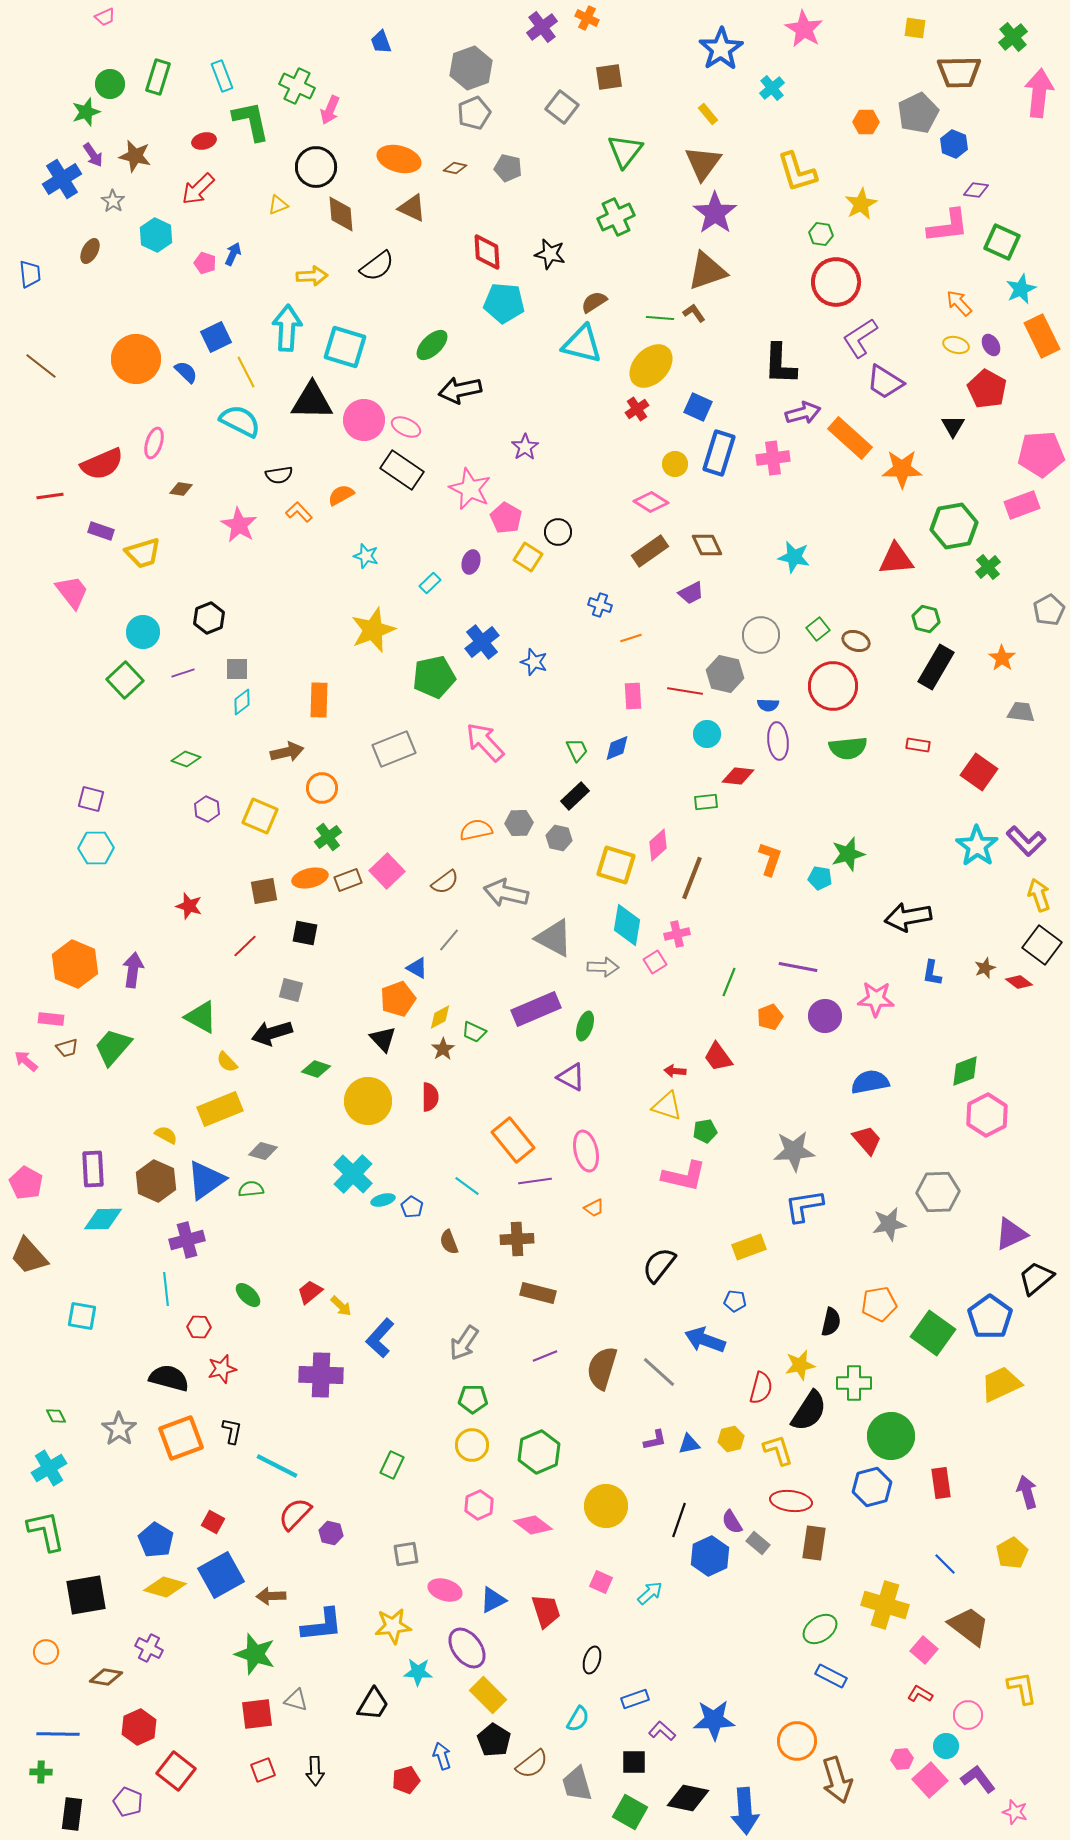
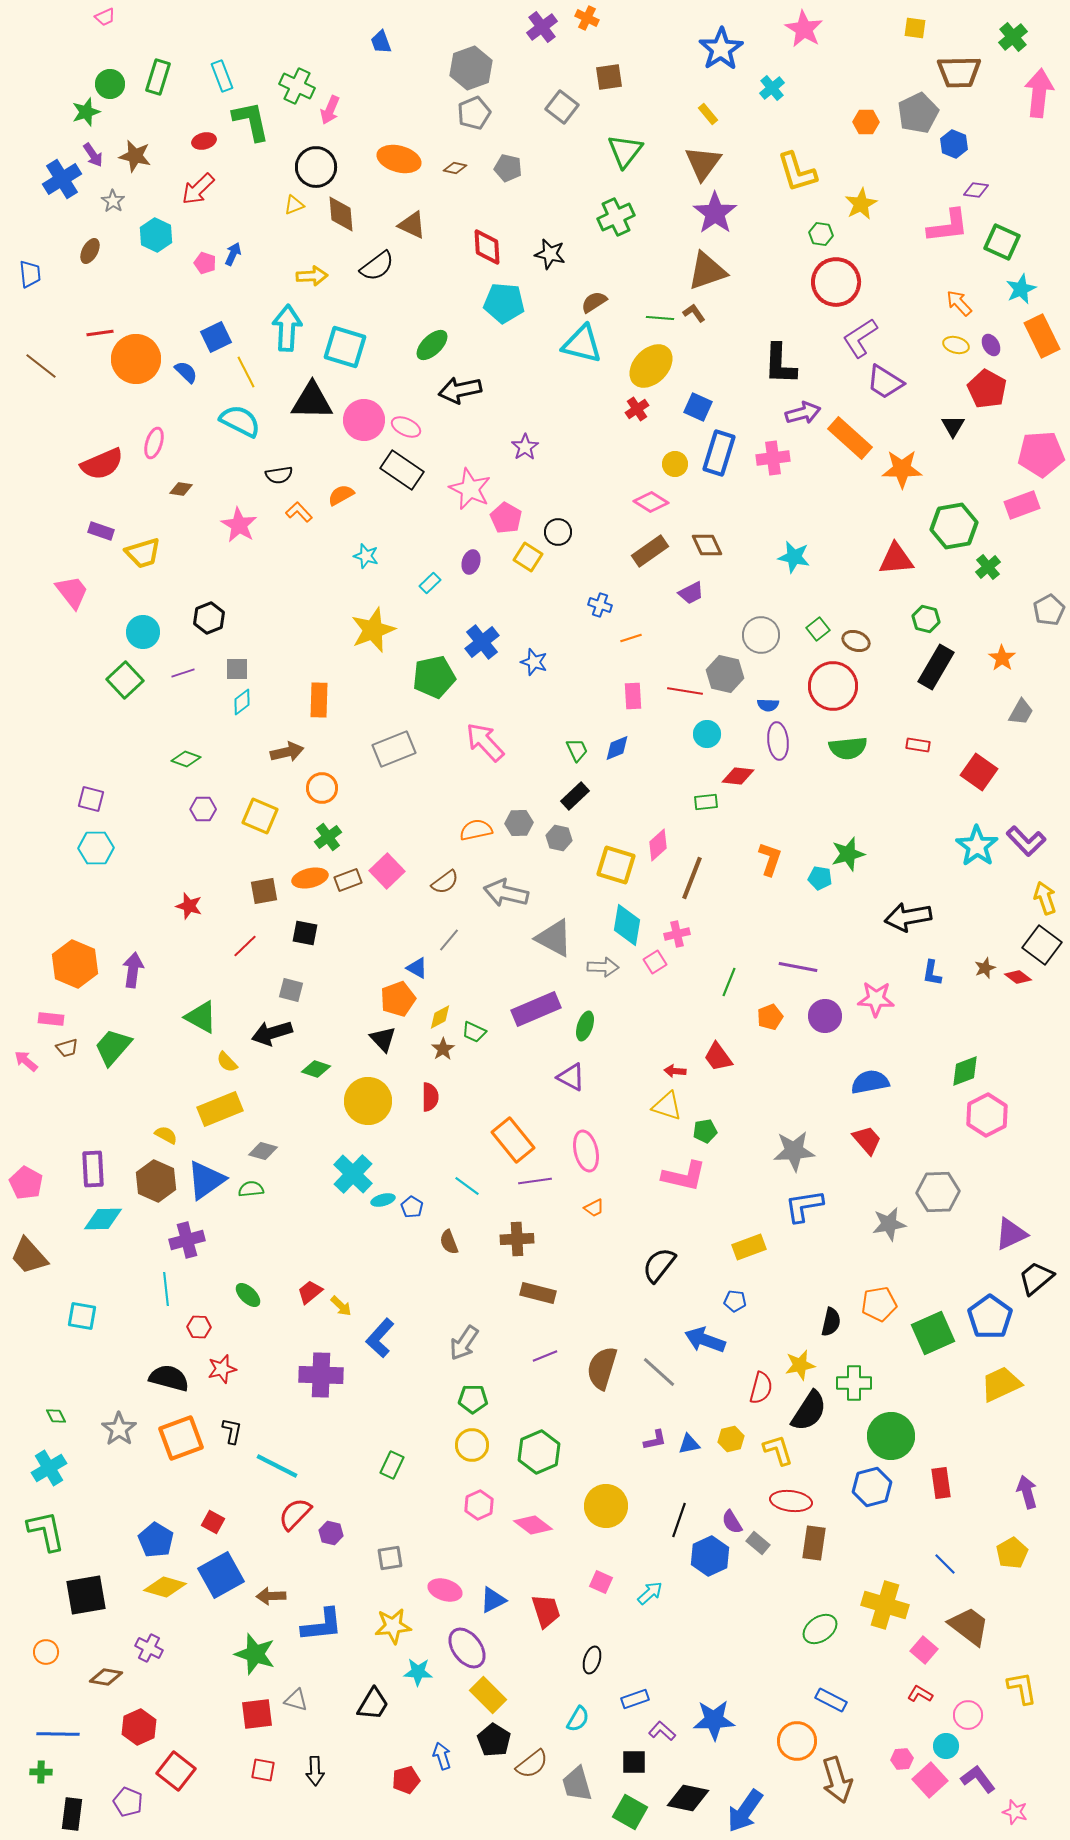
yellow triangle at (278, 205): moved 16 px right
brown triangle at (412, 208): moved 17 px down
red diamond at (487, 252): moved 5 px up
red line at (50, 496): moved 50 px right, 163 px up
gray trapezoid at (1021, 712): rotated 112 degrees clockwise
purple hexagon at (207, 809): moved 4 px left; rotated 25 degrees counterclockwise
yellow arrow at (1039, 895): moved 6 px right, 3 px down
red diamond at (1019, 982): moved 1 px left, 5 px up
green square at (933, 1333): rotated 30 degrees clockwise
gray square at (406, 1554): moved 16 px left, 4 px down
blue rectangle at (831, 1676): moved 24 px down
red square at (263, 1770): rotated 30 degrees clockwise
blue arrow at (745, 1811): rotated 39 degrees clockwise
